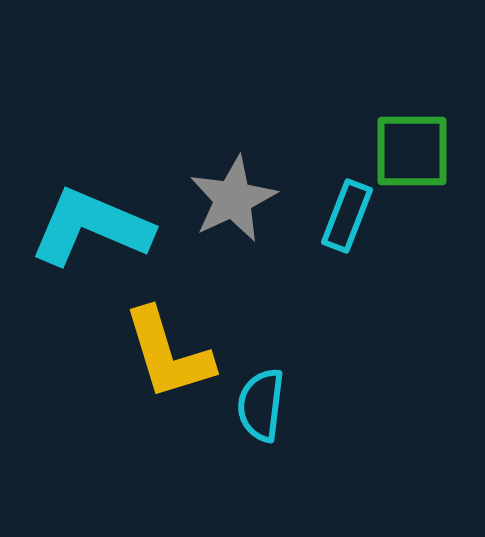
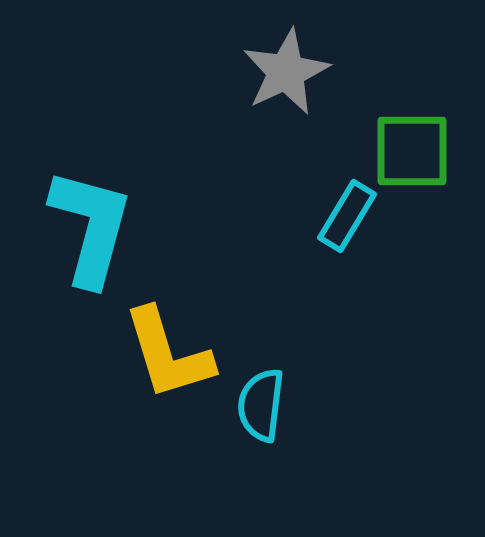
gray star: moved 53 px right, 127 px up
cyan rectangle: rotated 10 degrees clockwise
cyan L-shape: rotated 82 degrees clockwise
